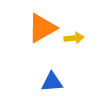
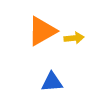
orange triangle: moved 3 px down
